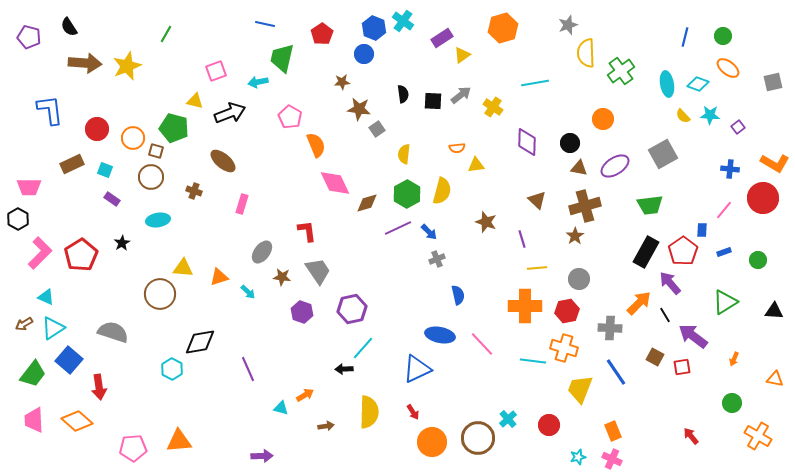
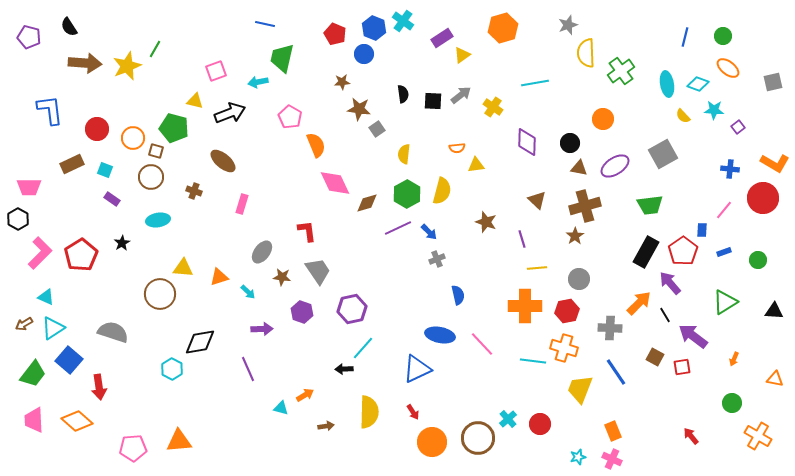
green line at (166, 34): moved 11 px left, 15 px down
red pentagon at (322, 34): moved 13 px right; rotated 15 degrees counterclockwise
cyan star at (710, 115): moved 4 px right, 5 px up
red circle at (549, 425): moved 9 px left, 1 px up
purple arrow at (262, 456): moved 127 px up
